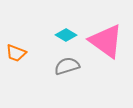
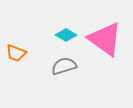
pink triangle: moved 1 px left, 2 px up
gray semicircle: moved 3 px left
